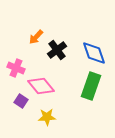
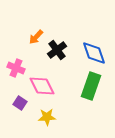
pink diamond: moved 1 px right; rotated 12 degrees clockwise
purple square: moved 1 px left, 2 px down
